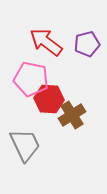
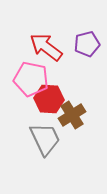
red arrow: moved 5 px down
gray trapezoid: moved 20 px right, 6 px up
